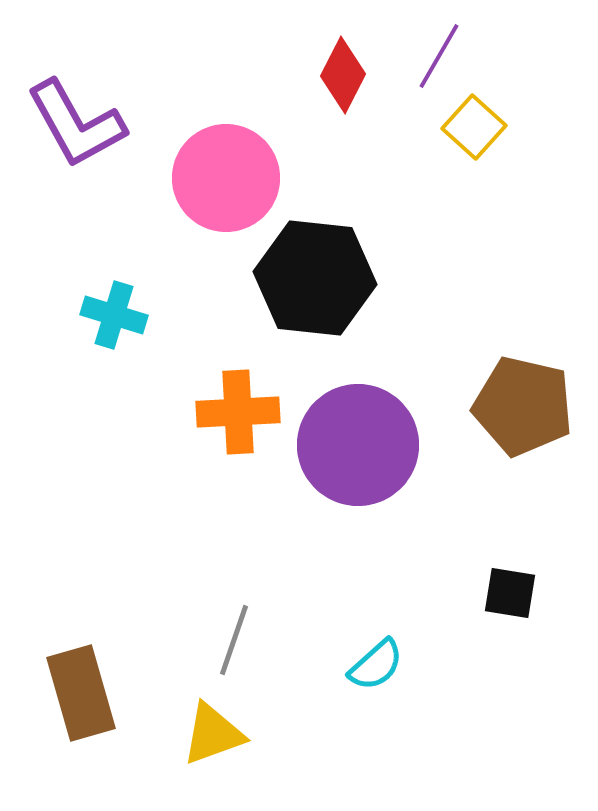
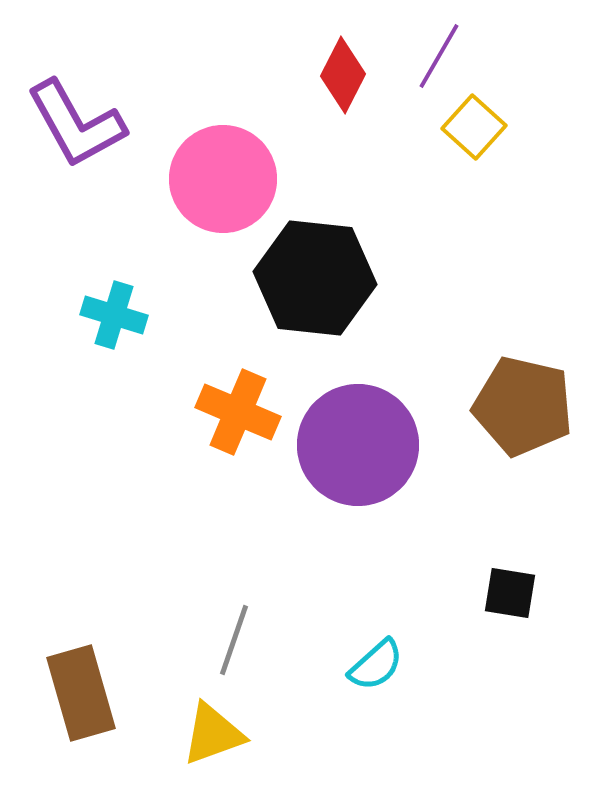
pink circle: moved 3 px left, 1 px down
orange cross: rotated 26 degrees clockwise
